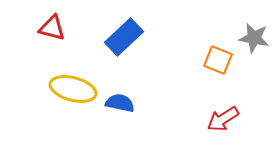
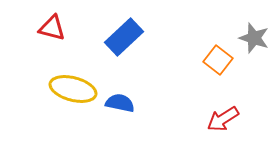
gray star: rotated 8 degrees clockwise
orange square: rotated 16 degrees clockwise
